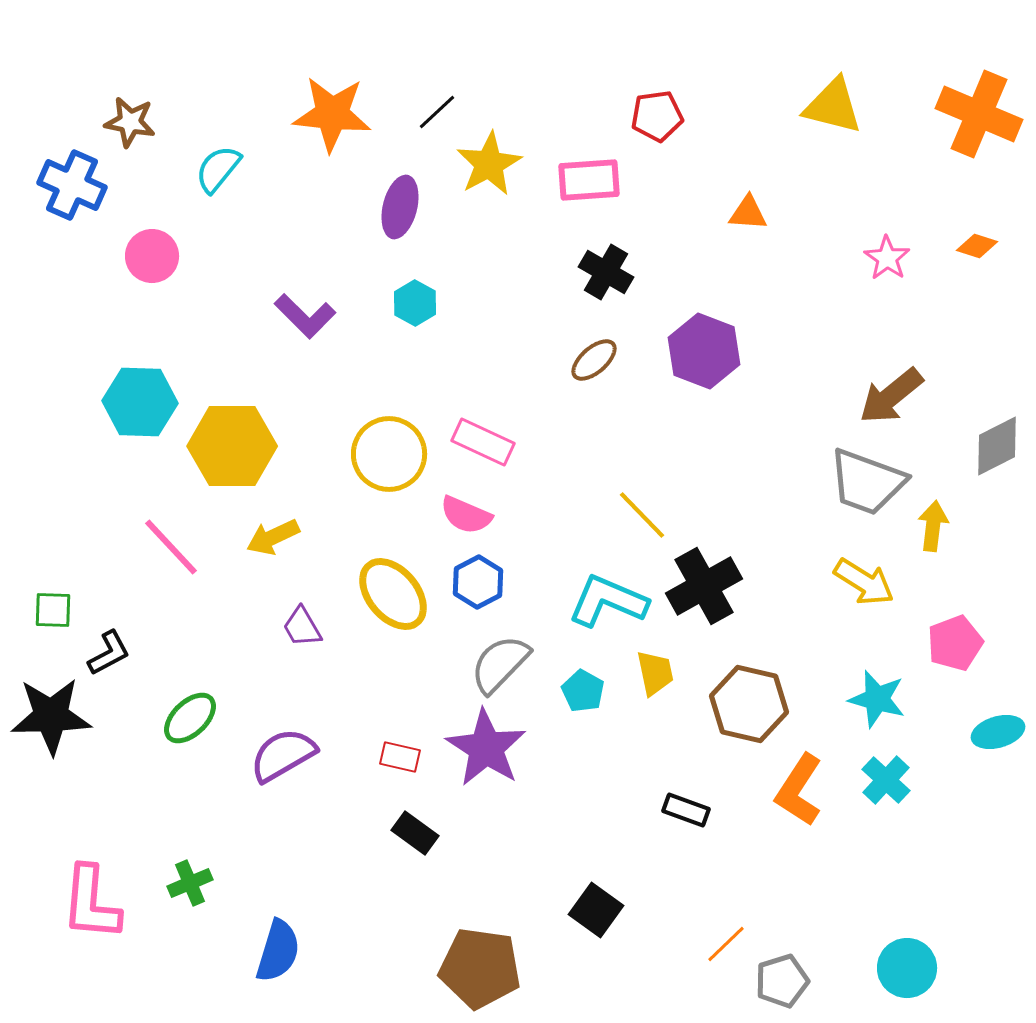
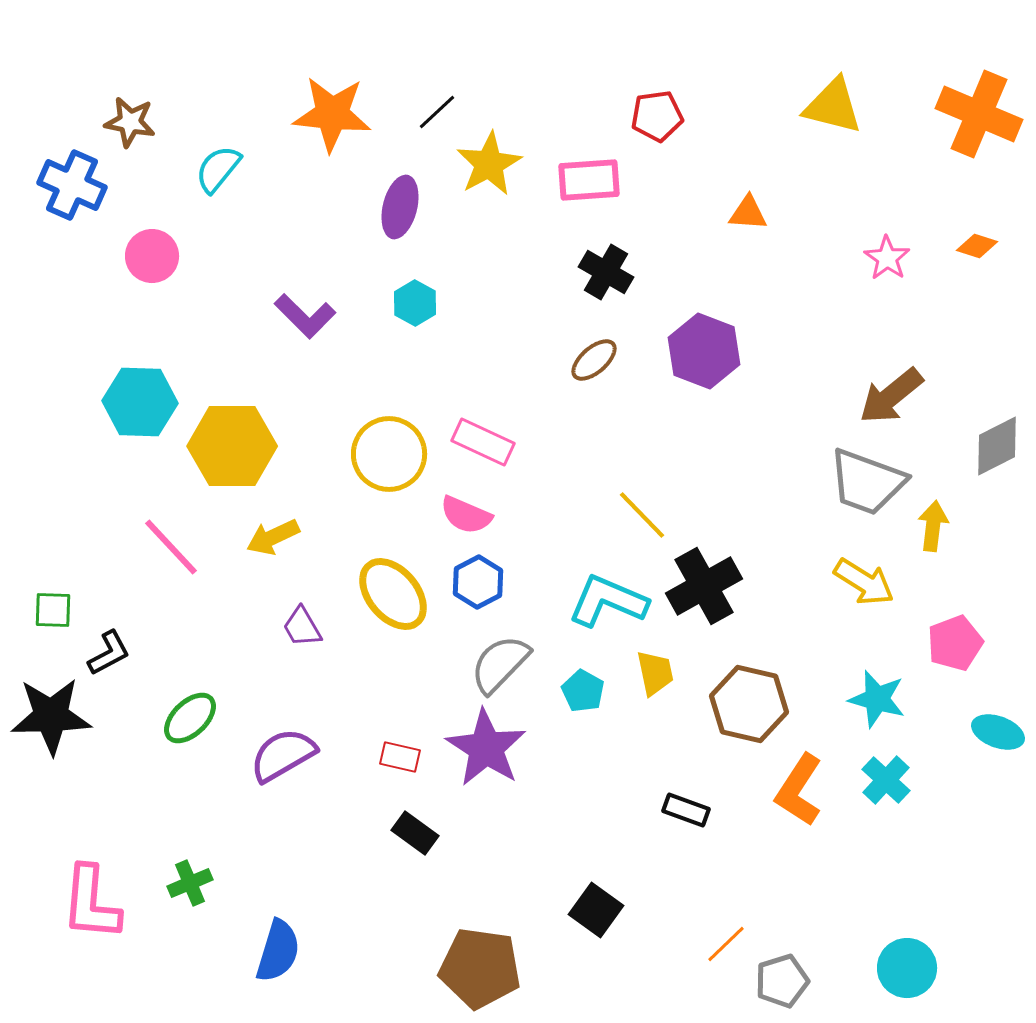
cyan ellipse at (998, 732): rotated 36 degrees clockwise
